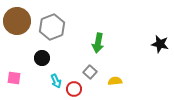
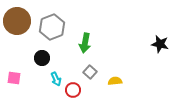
green arrow: moved 13 px left
cyan arrow: moved 2 px up
red circle: moved 1 px left, 1 px down
